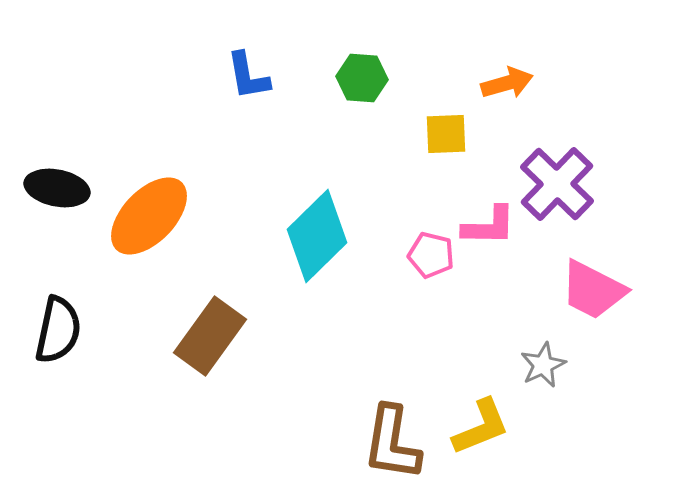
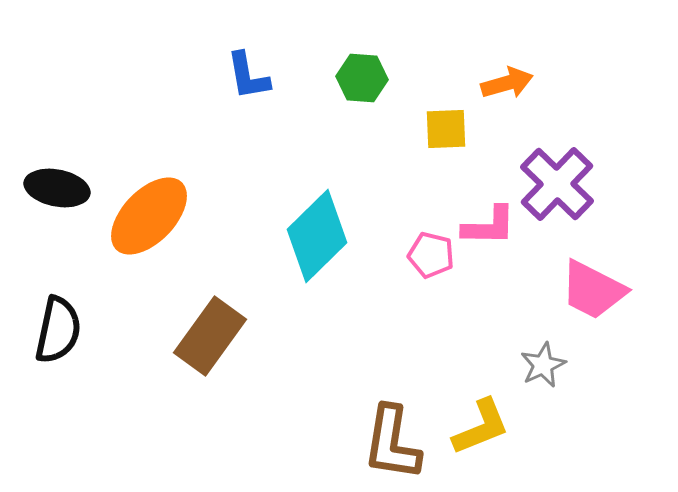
yellow square: moved 5 px up
